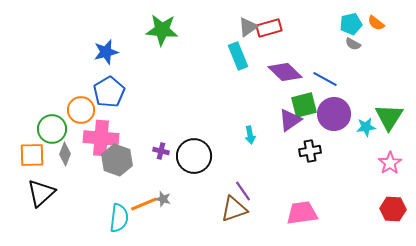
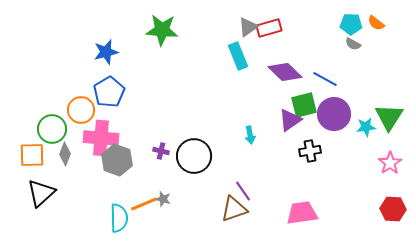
cyan pentagon: rotated 15 degrees clockwise
cyan semicircle: rotated 8 degrees counterclockwise
